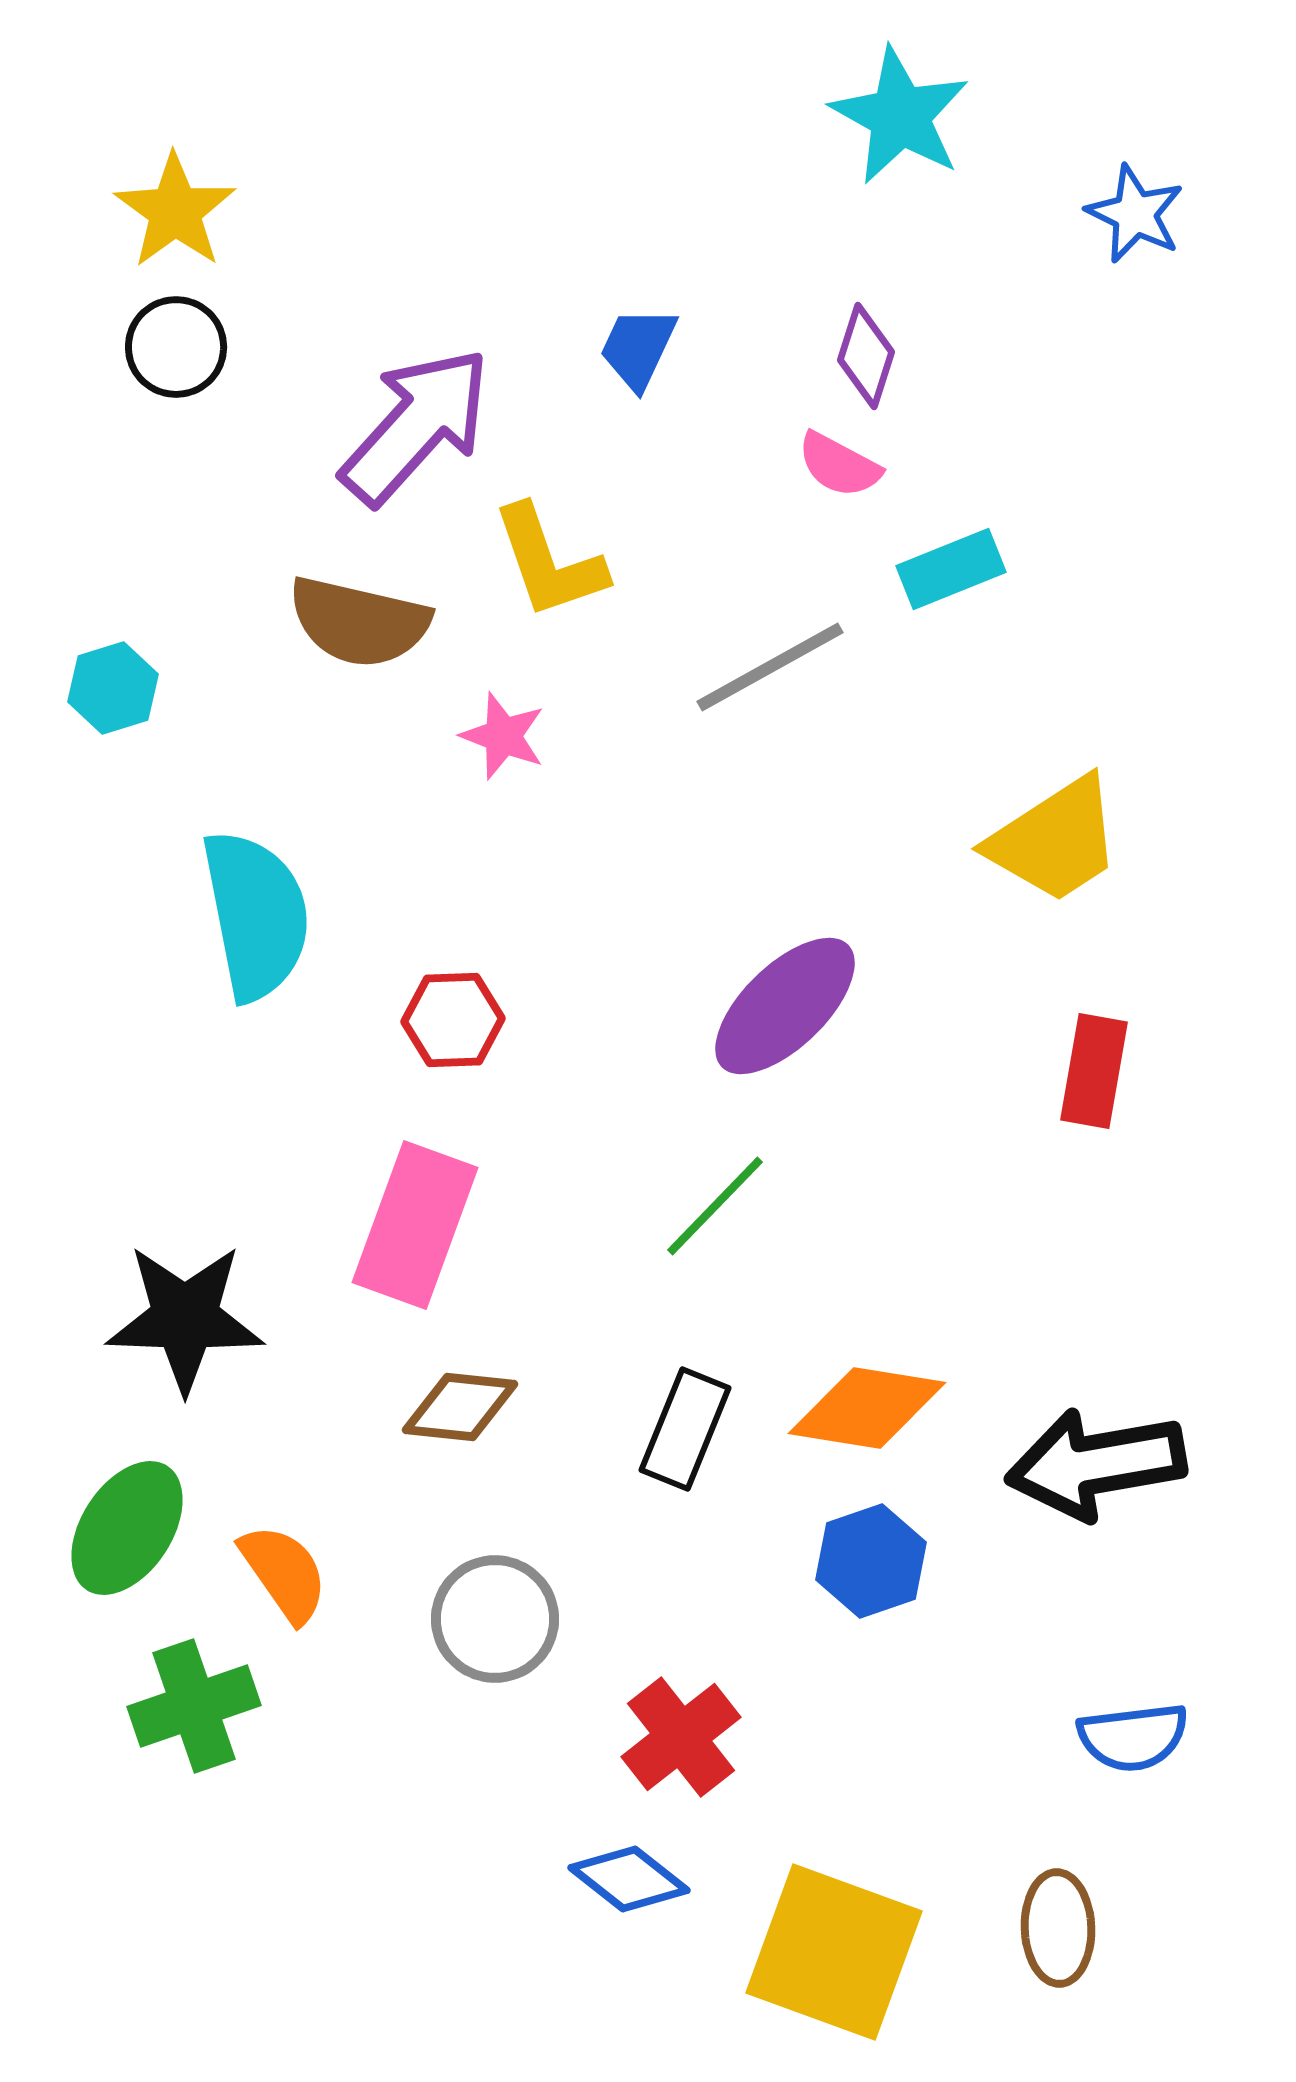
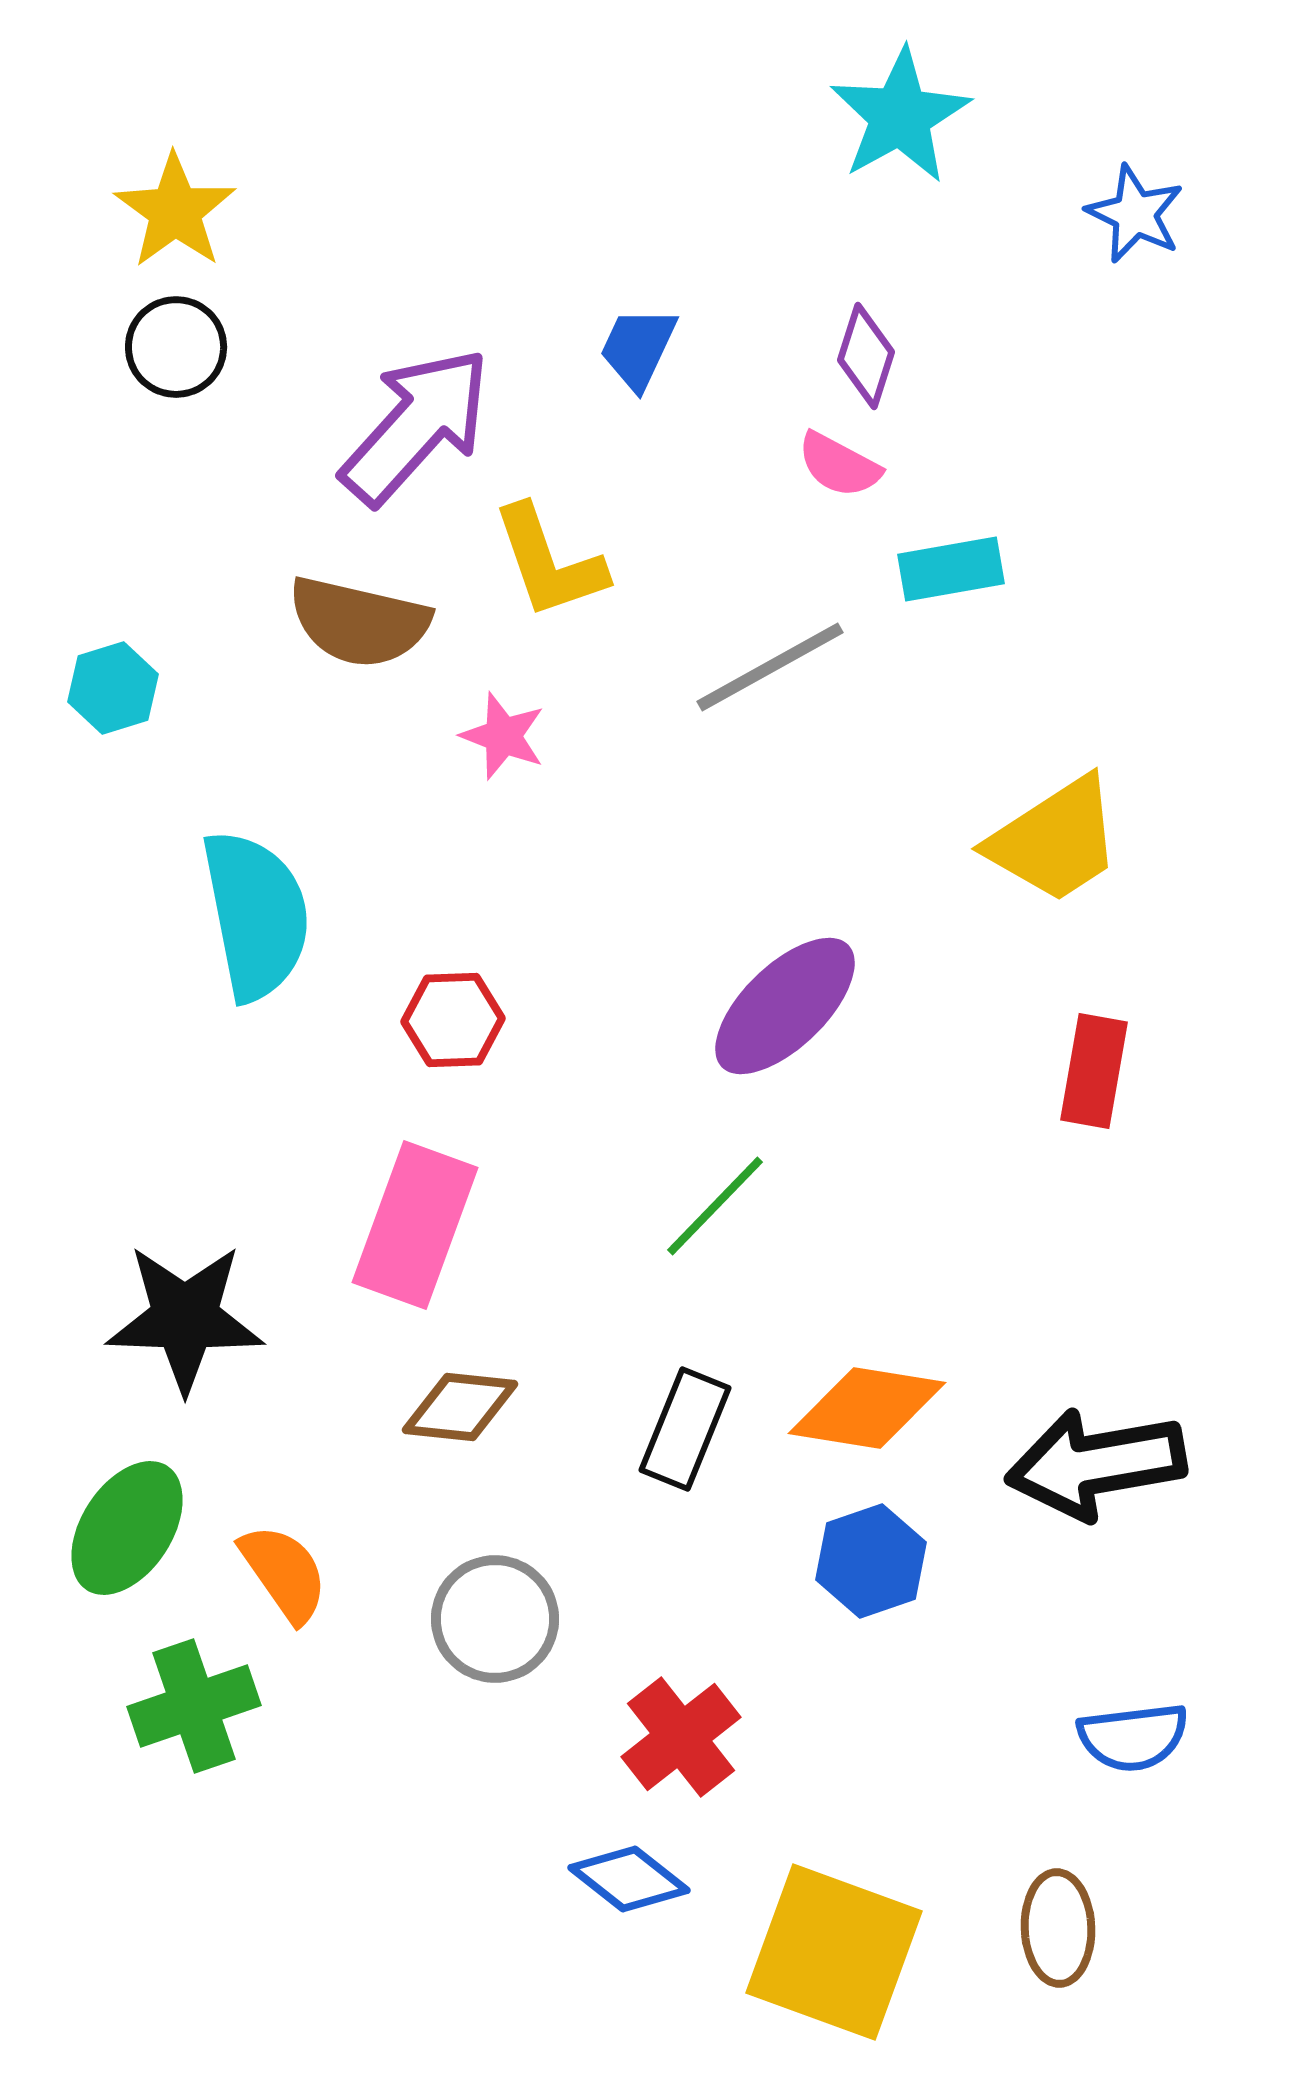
cyan star: rotated 14 degrees clockwise
cyan rectangle: rotated 12 degrees clockwise
